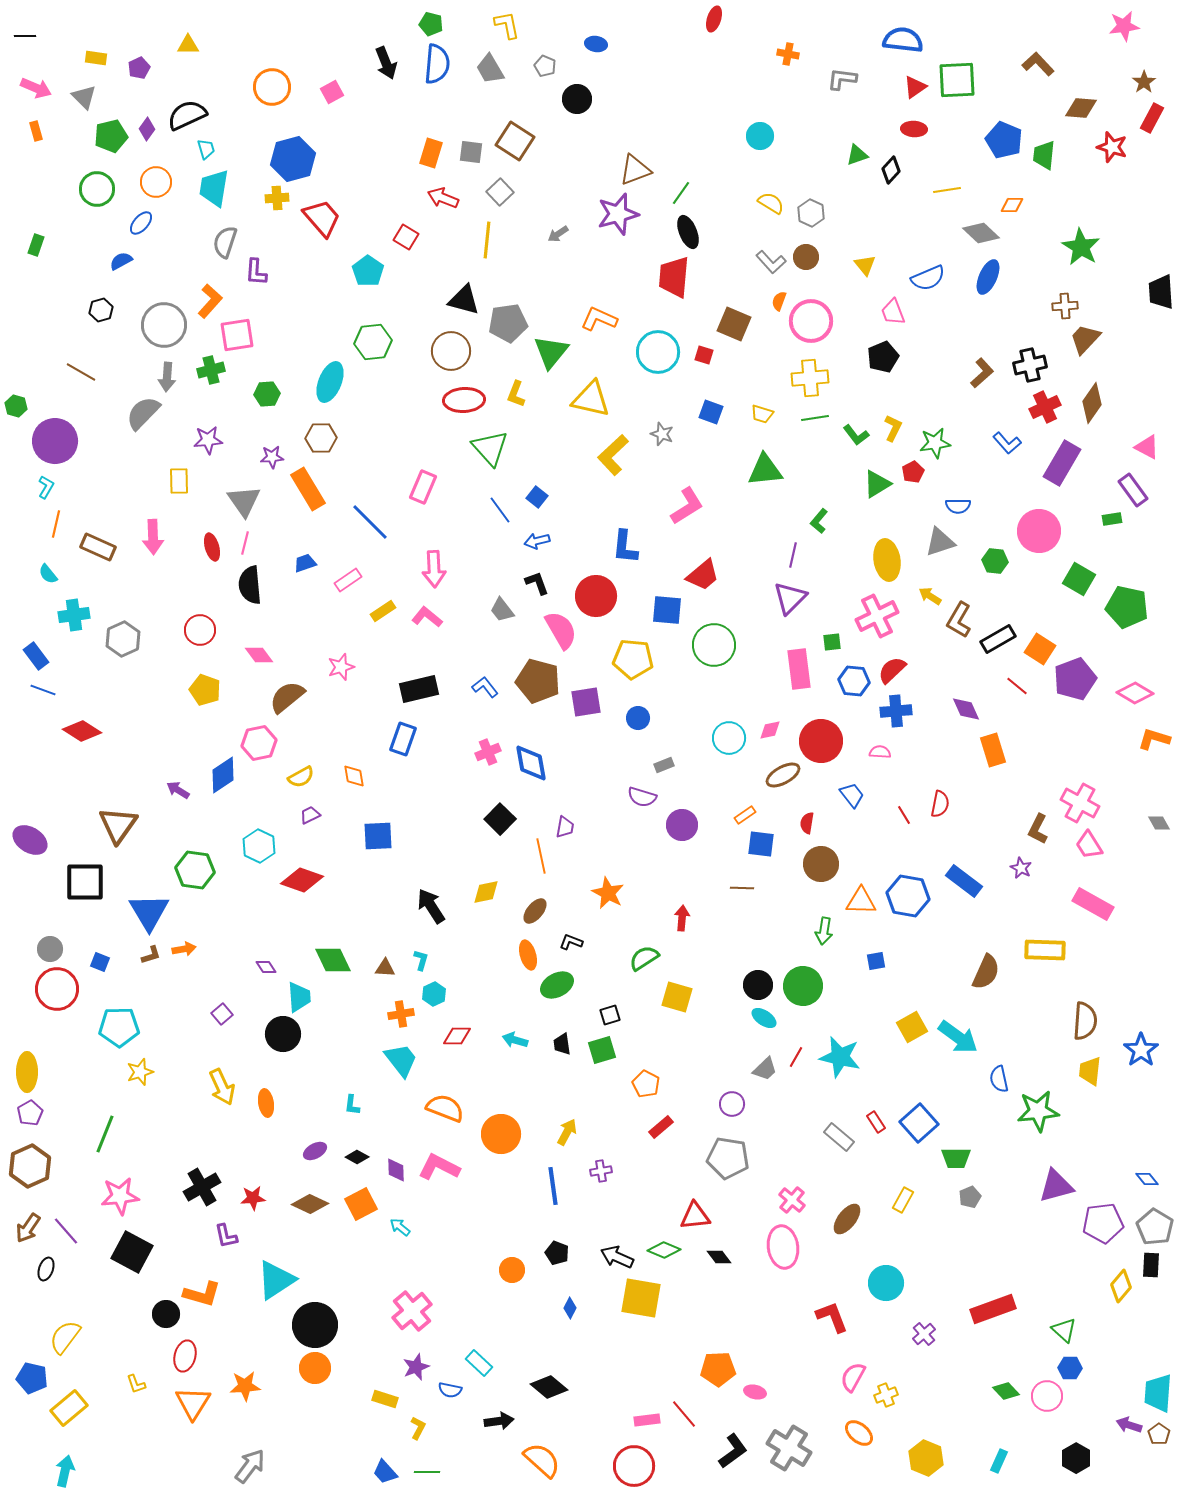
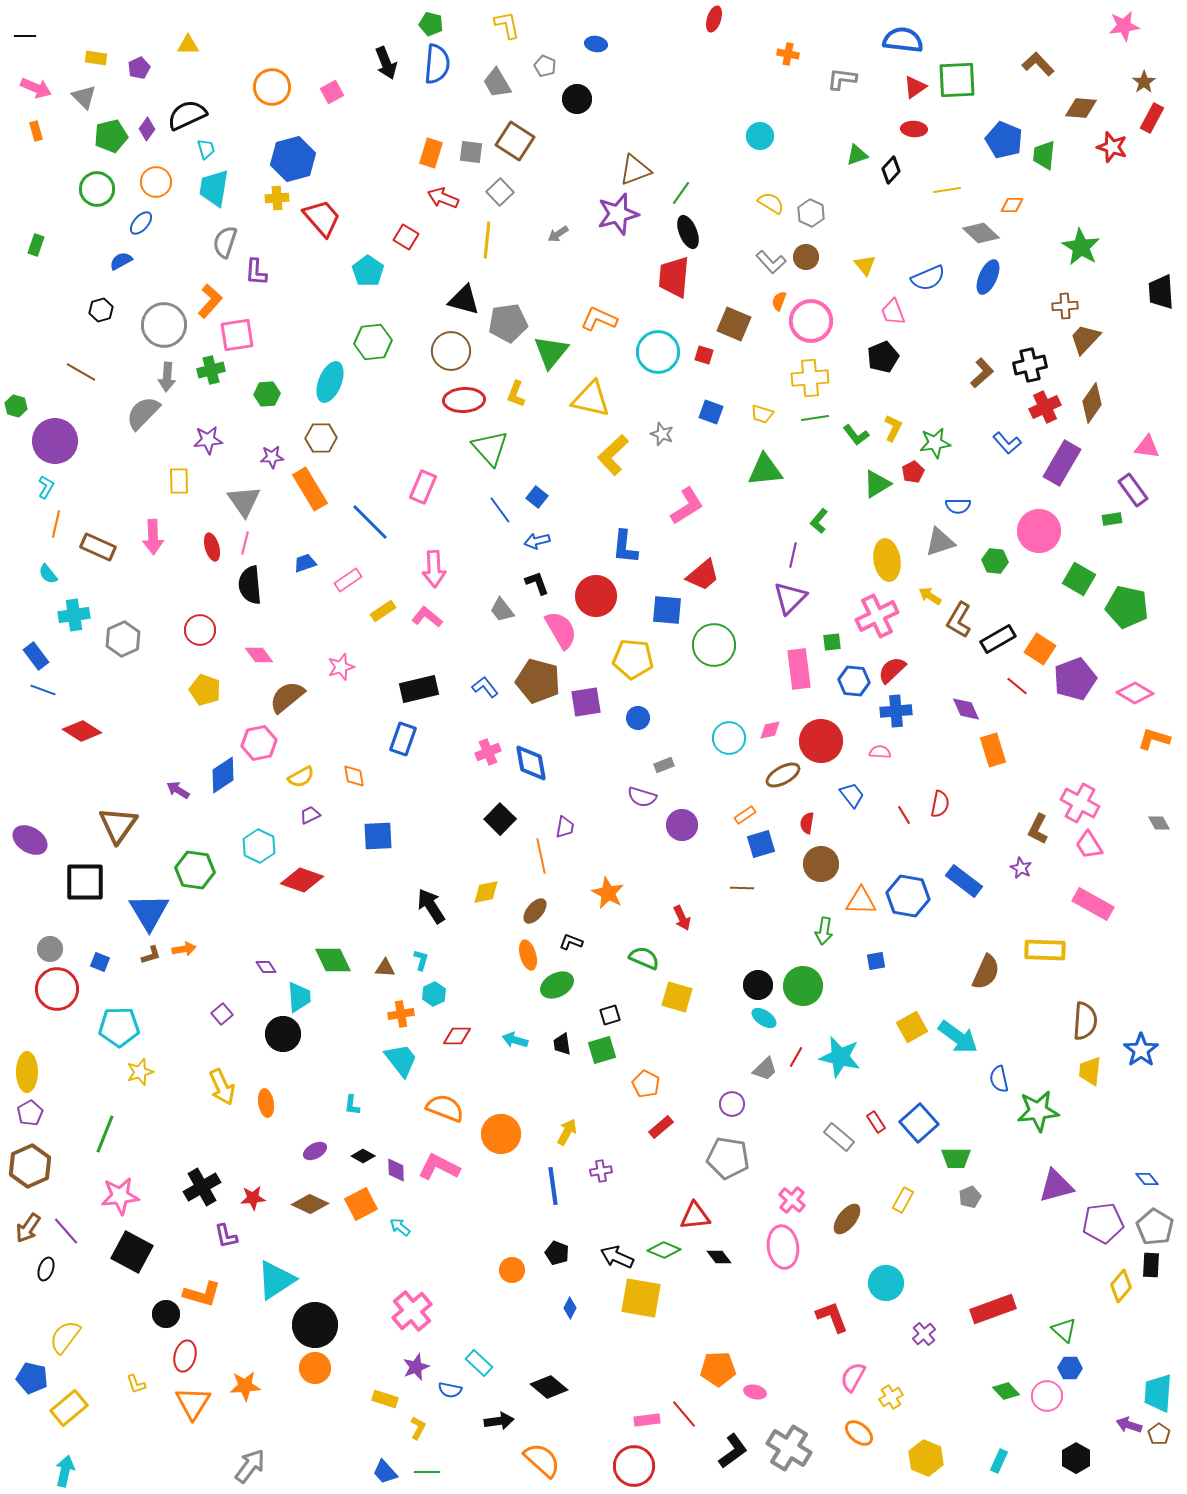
gray trapezoid at (490, 69): moved 7 px right, 14 px down
pink triangle at (1147, 447): rotated 20 degrees counterclockwise
orange rectangle at (308, 489): moved 2 px right
blue square at (761, 844): rotated 24 degrees counterclockwise
red arrow at (682, 918): rotated 150 degrees clockwise
green semicircle at (644, 958): rotated 56 degrees clockwise
black diamond at (357, 1157): moved 6 px right, 1 px up
yellow cross at (886, 1395): moved 5 px right, 2 px down; rotated 10 degrees counterclockwise
